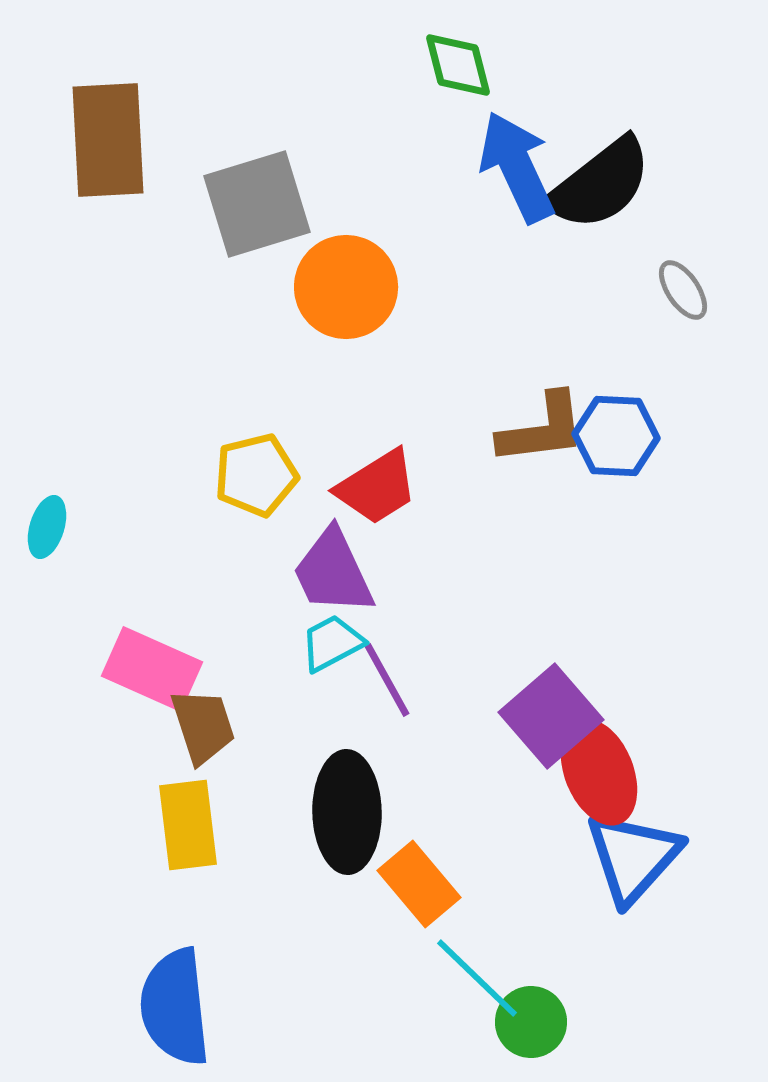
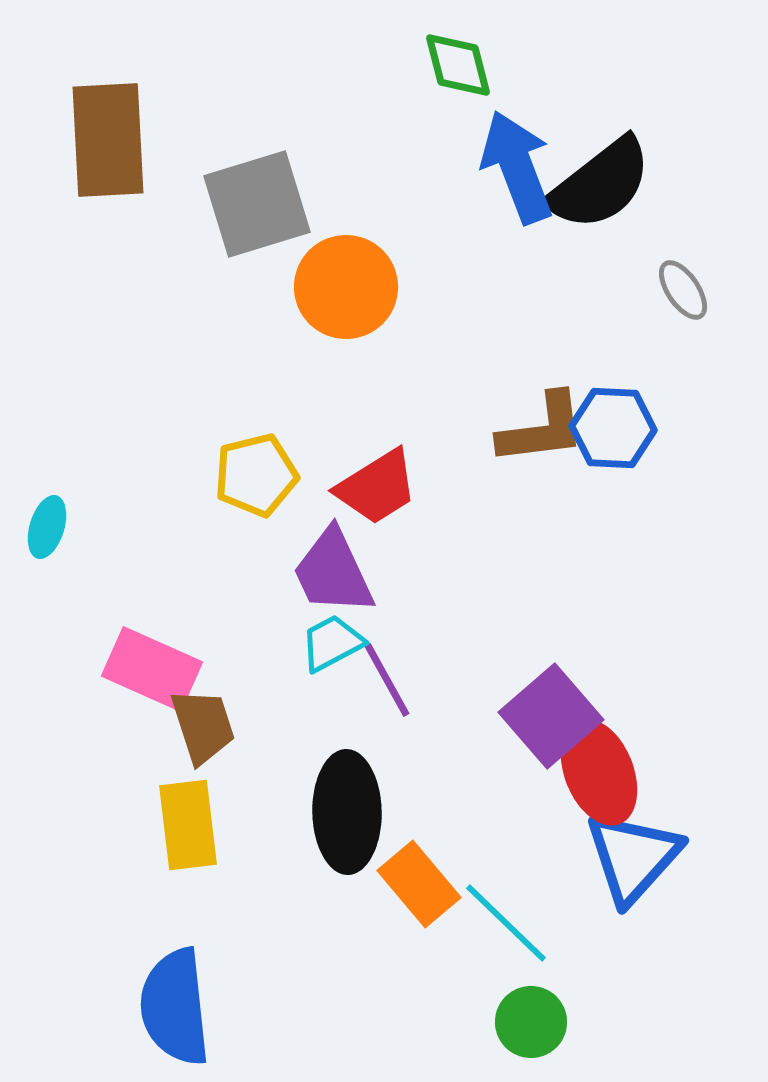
blue arrow: rotated 4 degrees clockwise
blue hexagon: moved 3 px left, 8 px up
cyan line: moved 29 px right, 55 px up
